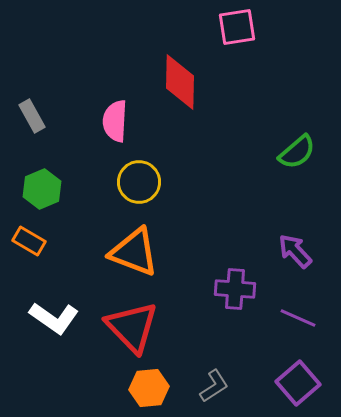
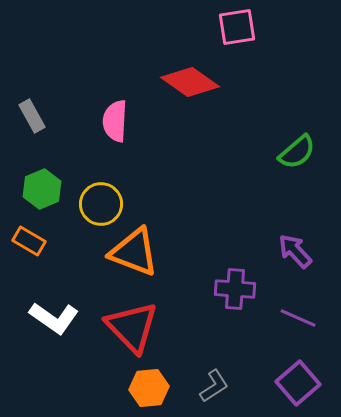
red diamond: moved 10 px right; rotated 56 degrees counterclockwise
yellow circle: moved 38 px left, 22 px down
